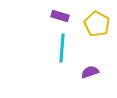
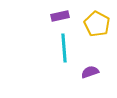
purple rectangle: rotated 30 degrees counterclockwise
cyan line: moved 2 px right; rotated 8 degrees counterclockwise
